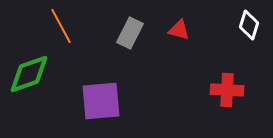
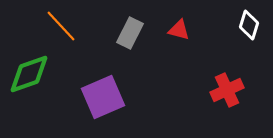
orange line: rotated 15 degrees counterclockwise
red cross: rotated 28 degrees counterclockwise
purple square: moved 2 px right, 4 px up; rotated 18 degrees counterclockwise
